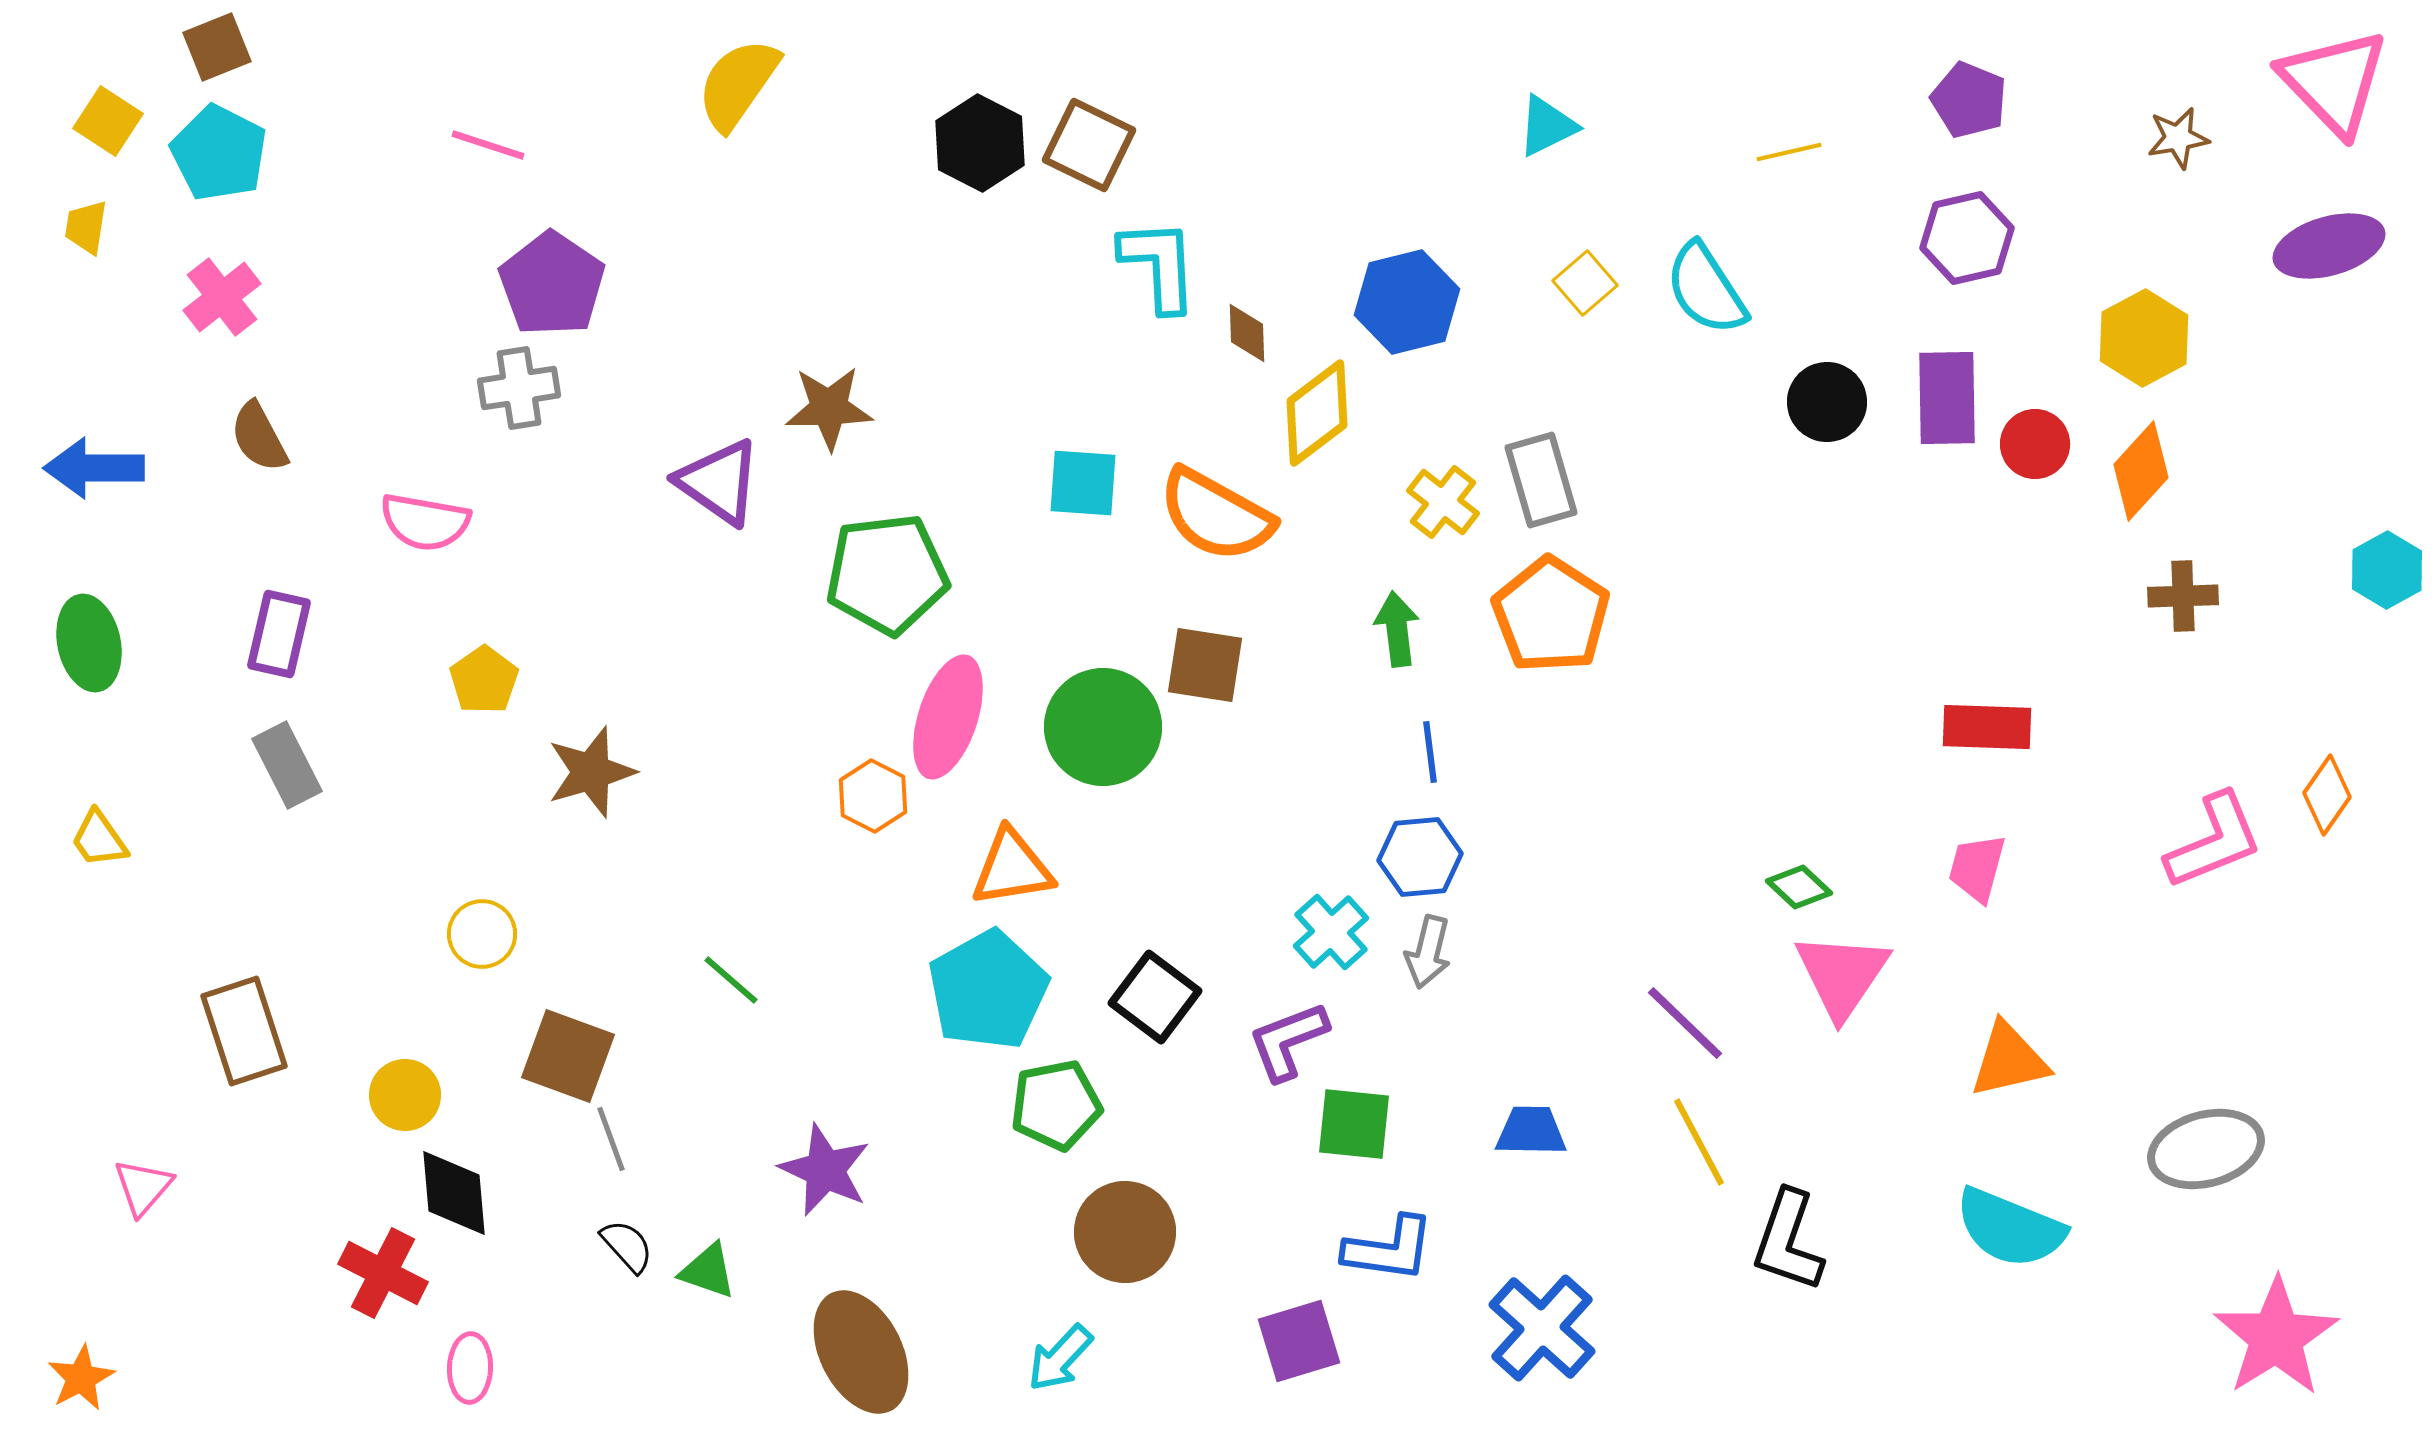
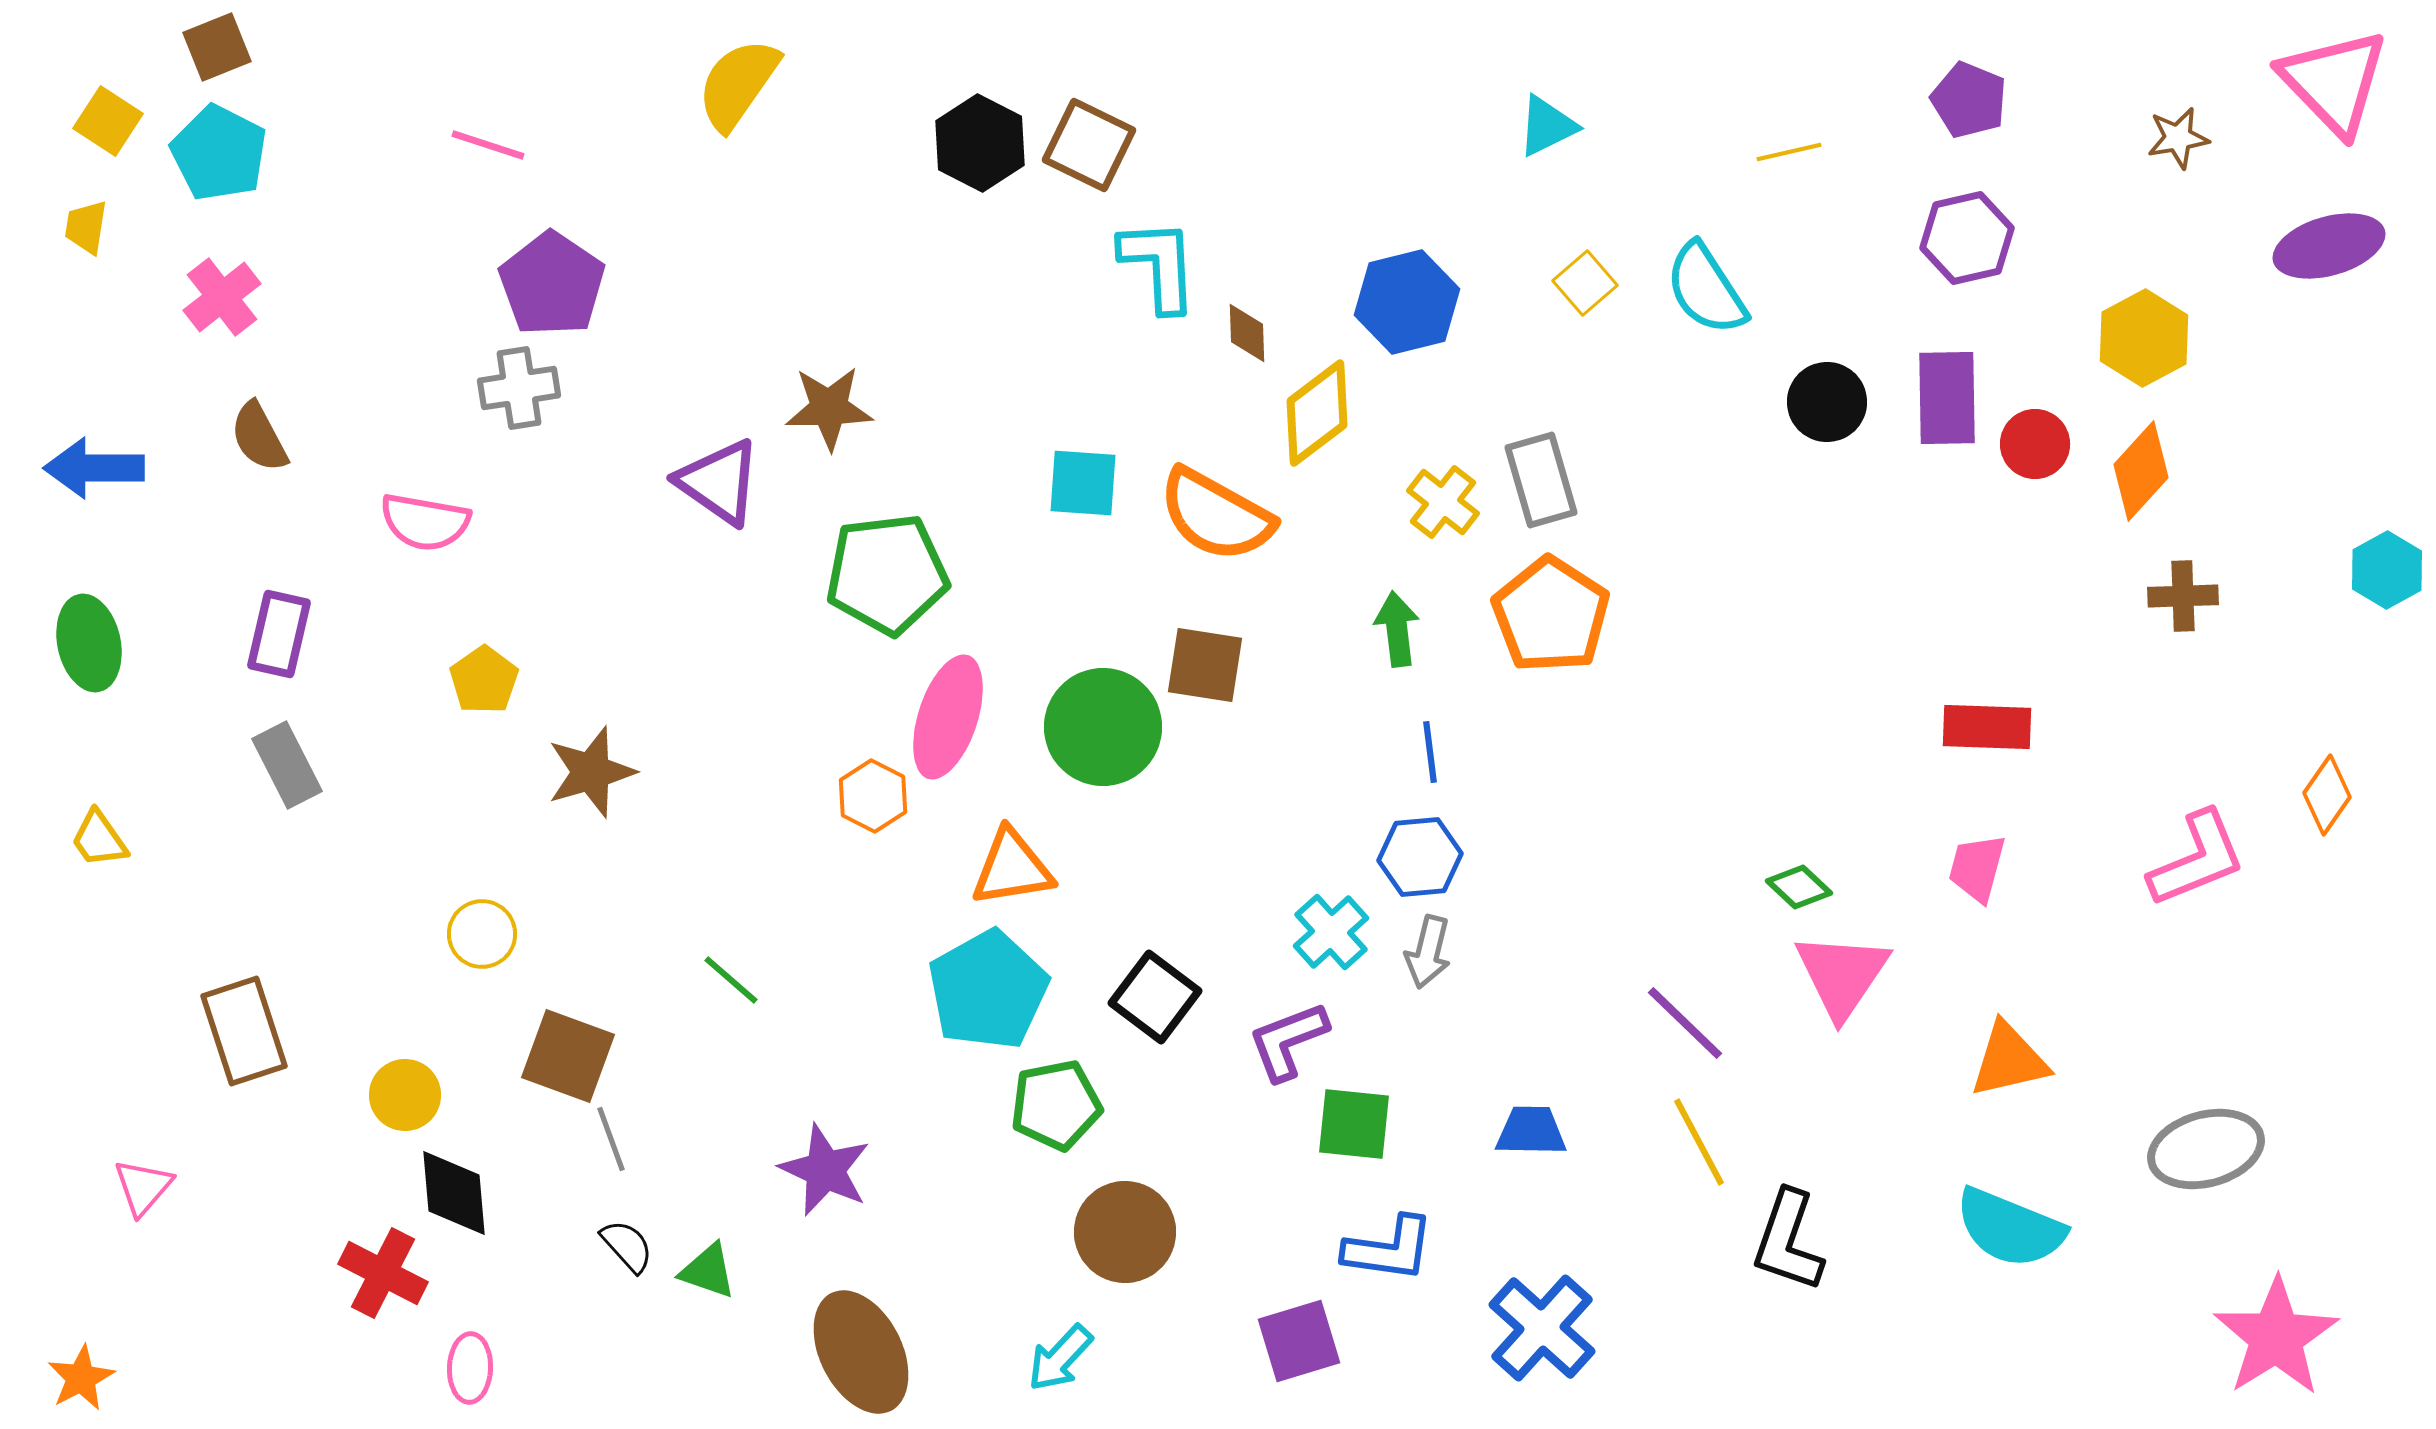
pink L-shape at (2214, 841): moved 17 px left, 18 px down
